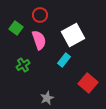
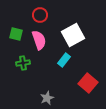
green square: moved 6 px down; rotated 24 degrees counterclockwise
green cross: moved 2 px up; rotated 24 degrees clockwise
